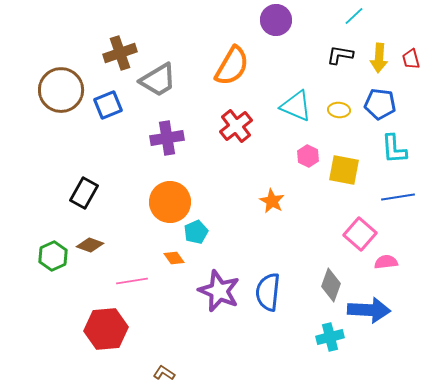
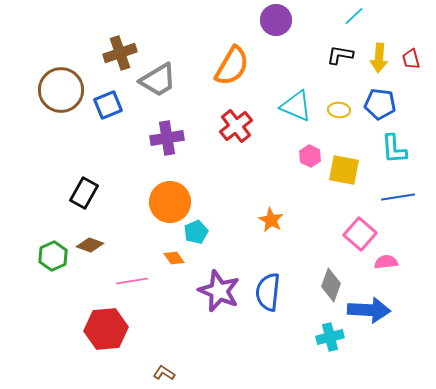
pink hexagon: moved 2 px right
orange star: moved 1 px left, 19 px down
